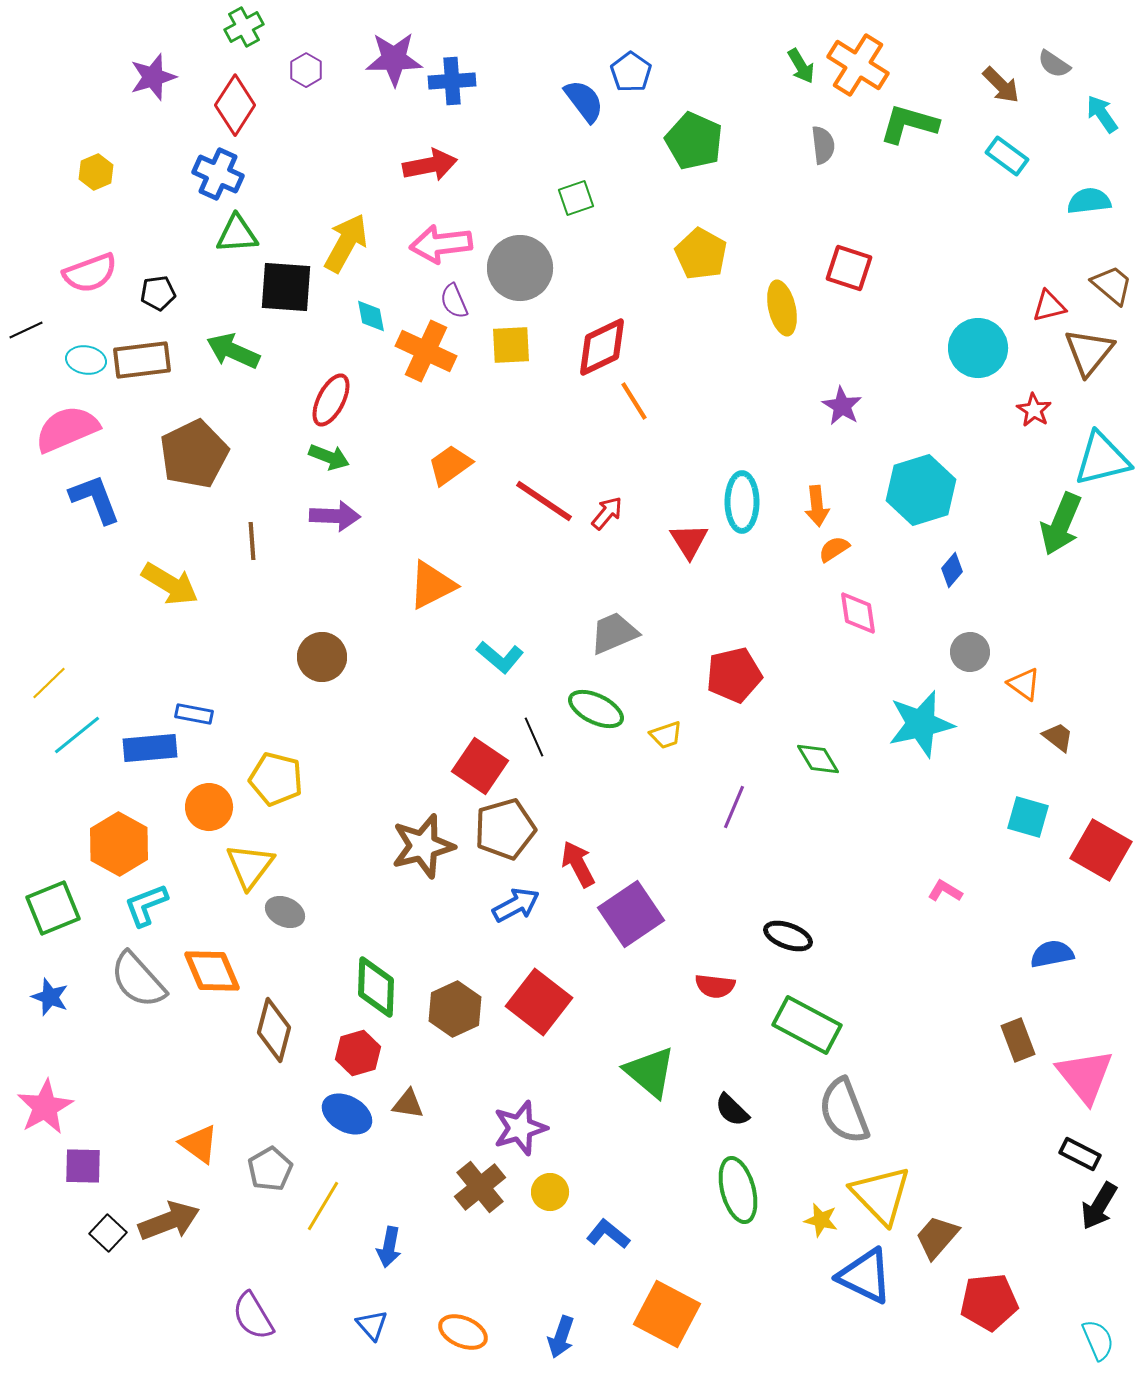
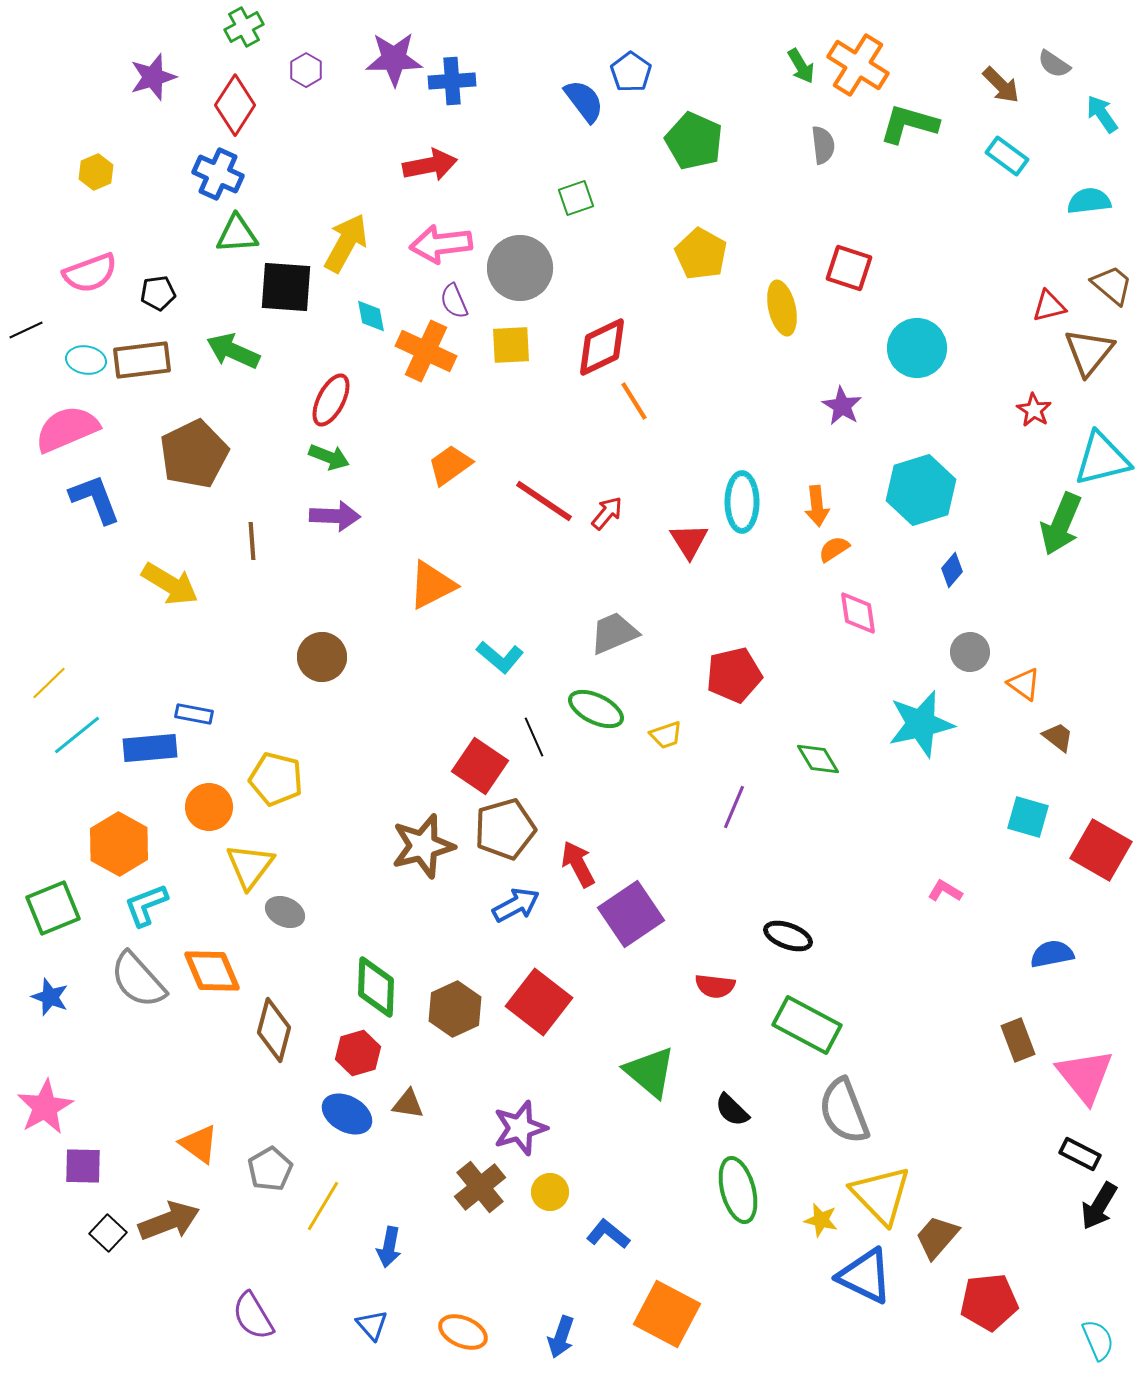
cyan circle at (978, 348): moved 61 px left
